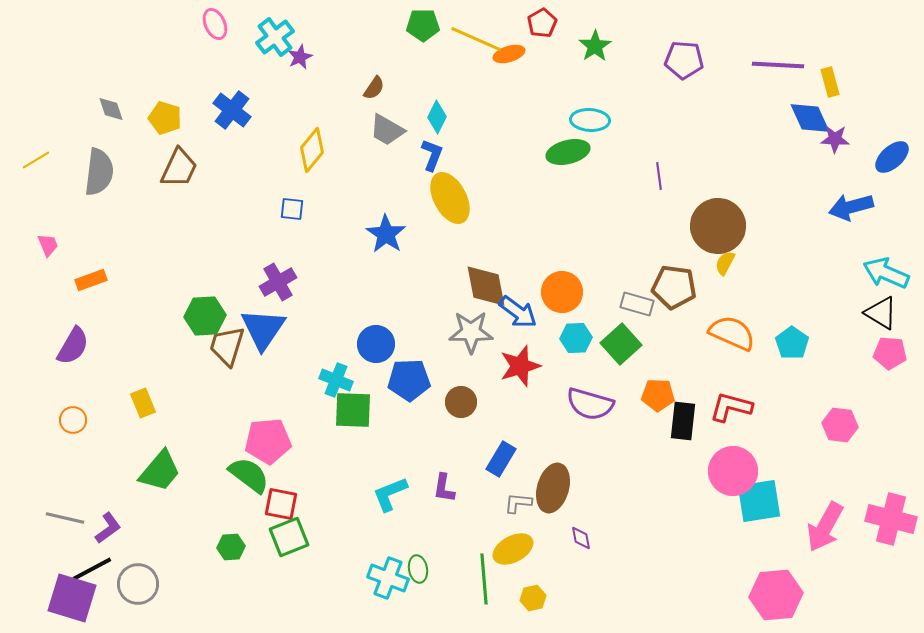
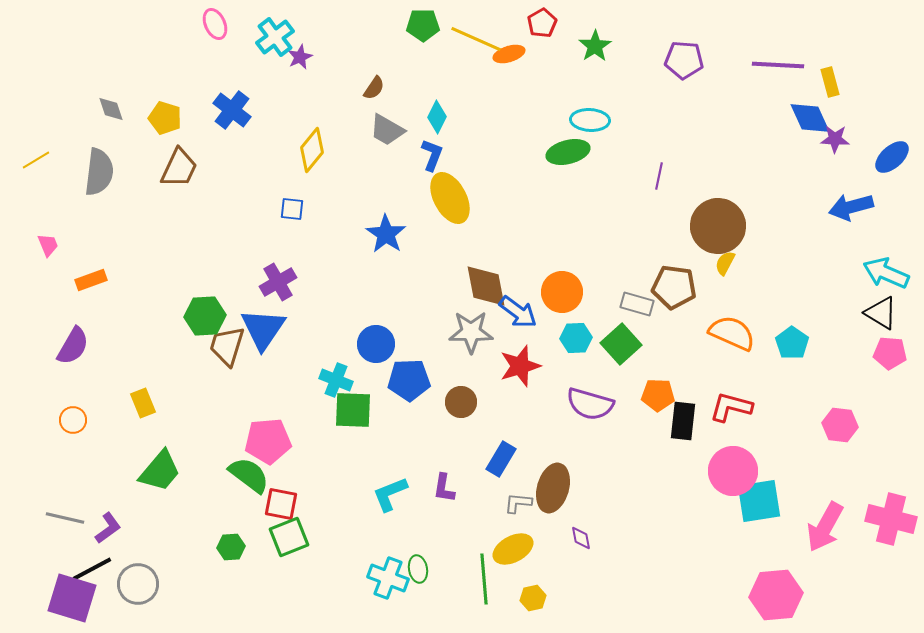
purple line at (659, 176): rotated 20 degrees clockwise
